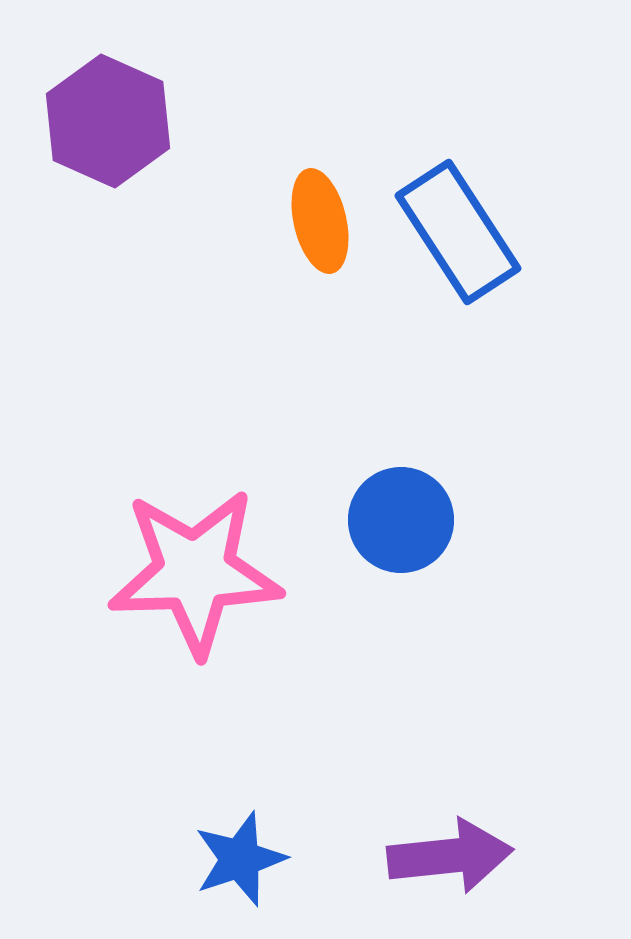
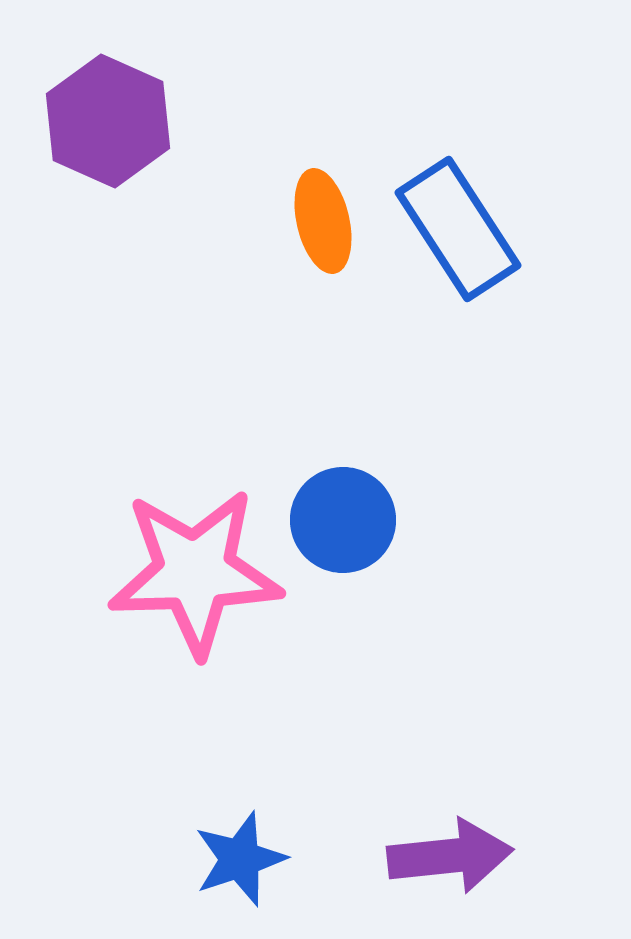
orange ellipse: moved 3 px right
blue rectangle: moved 3 px up
blue circle: moved 58 px left
